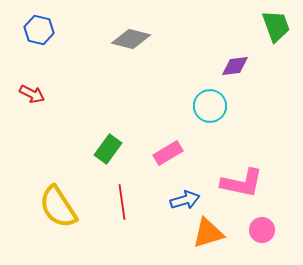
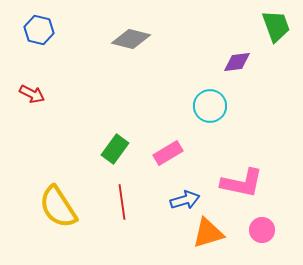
purple diamond: moved 2 px right, 4 px up
green rectangle: moved 7 px right
